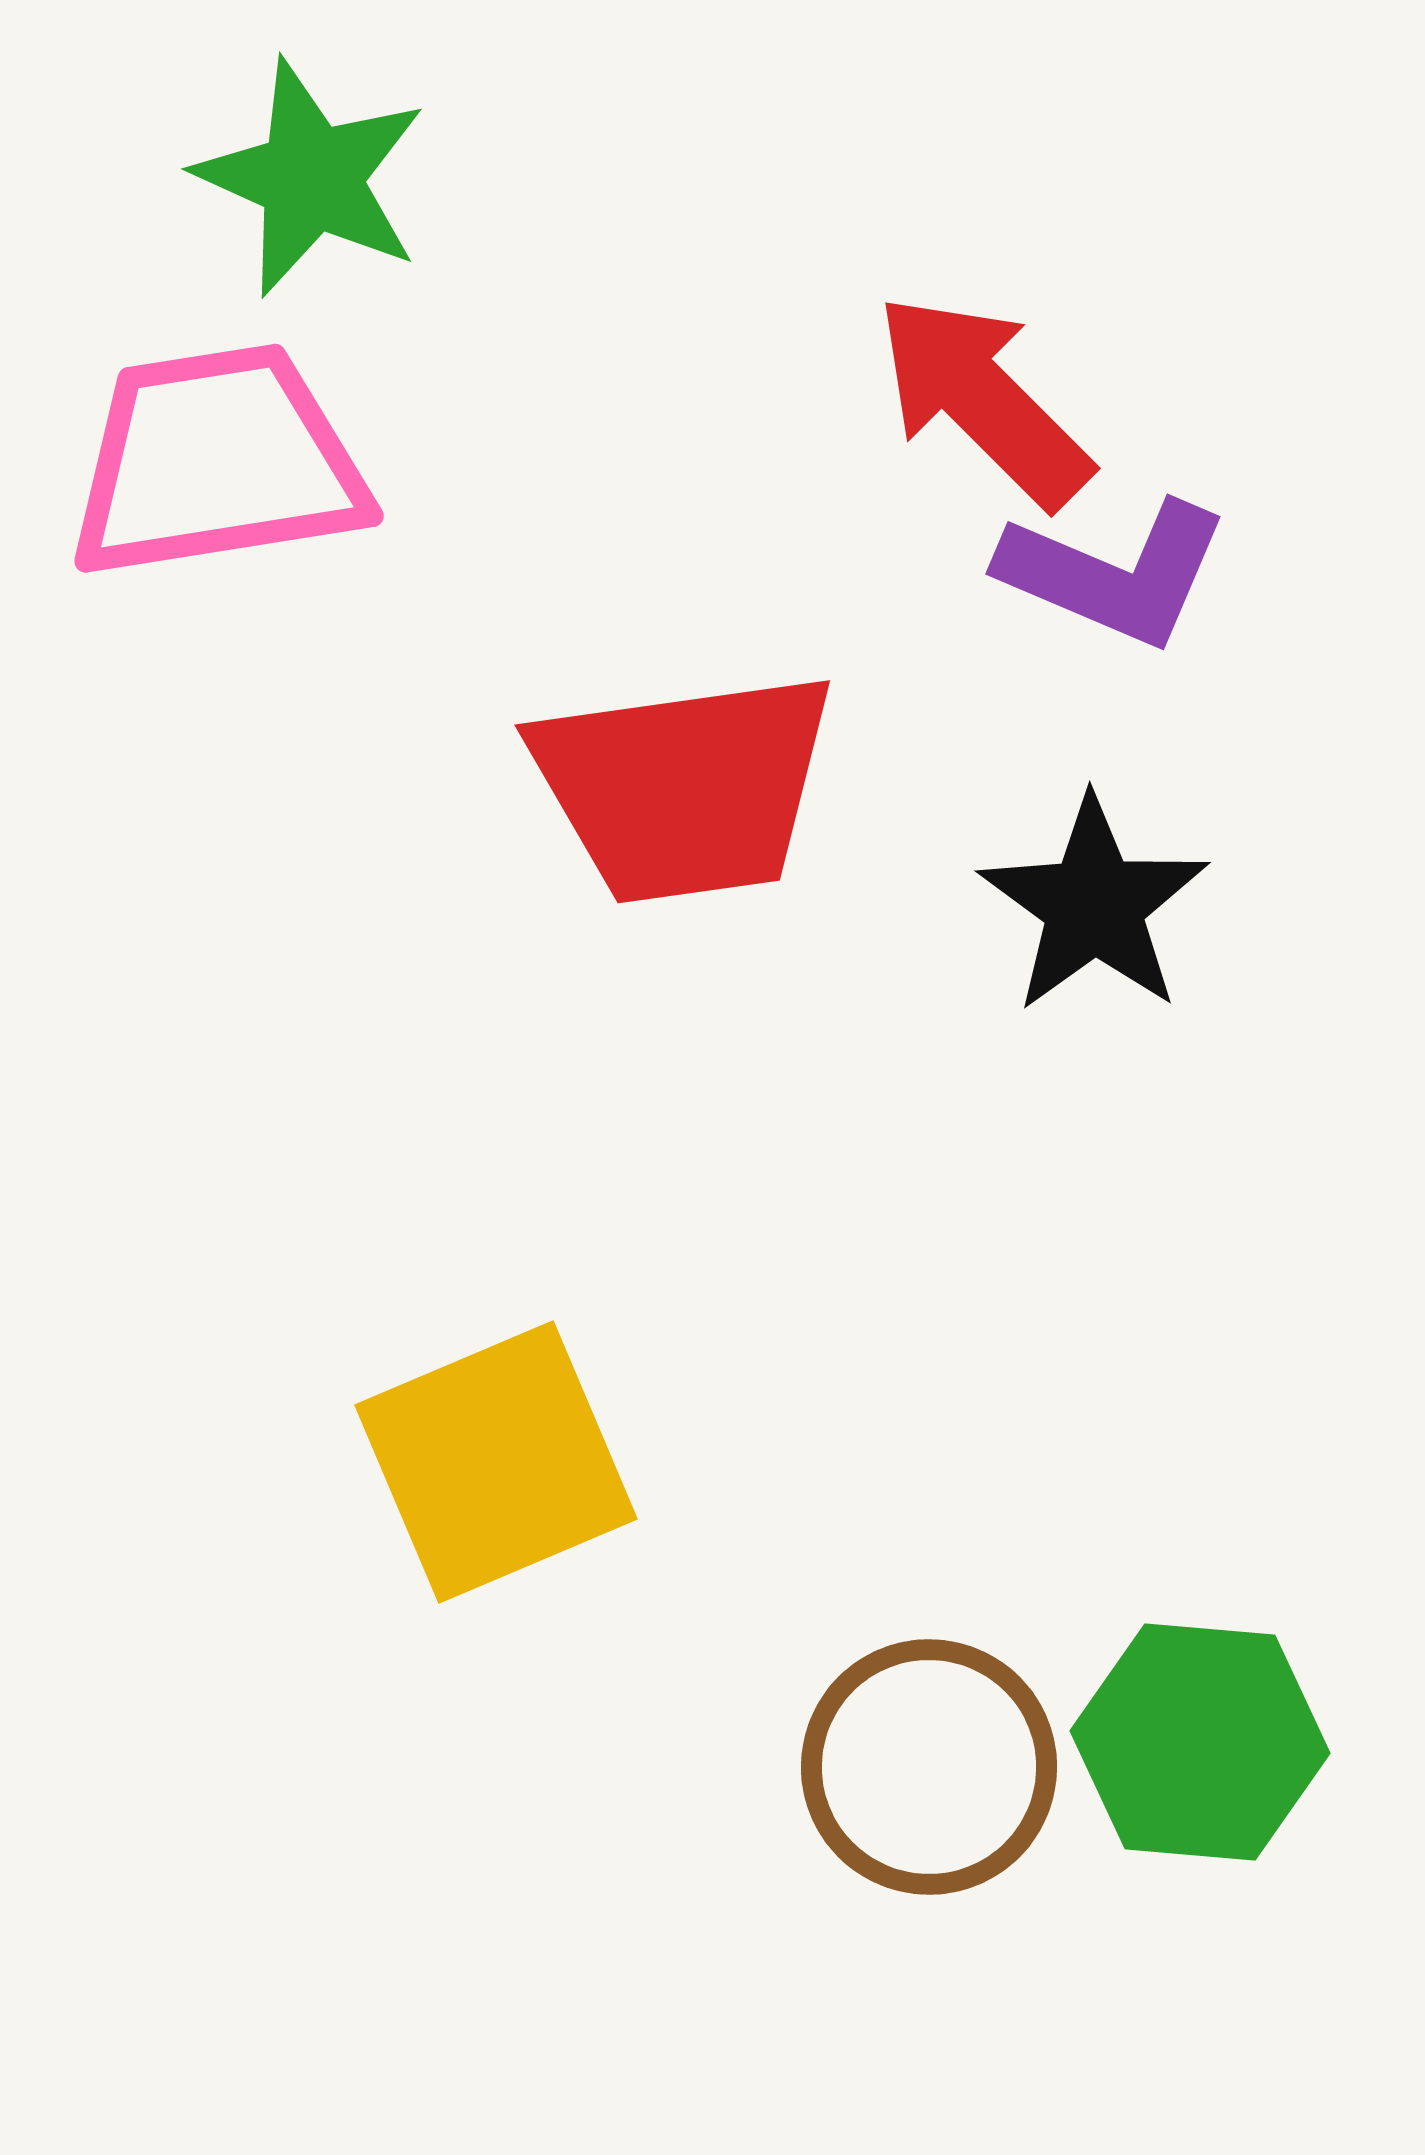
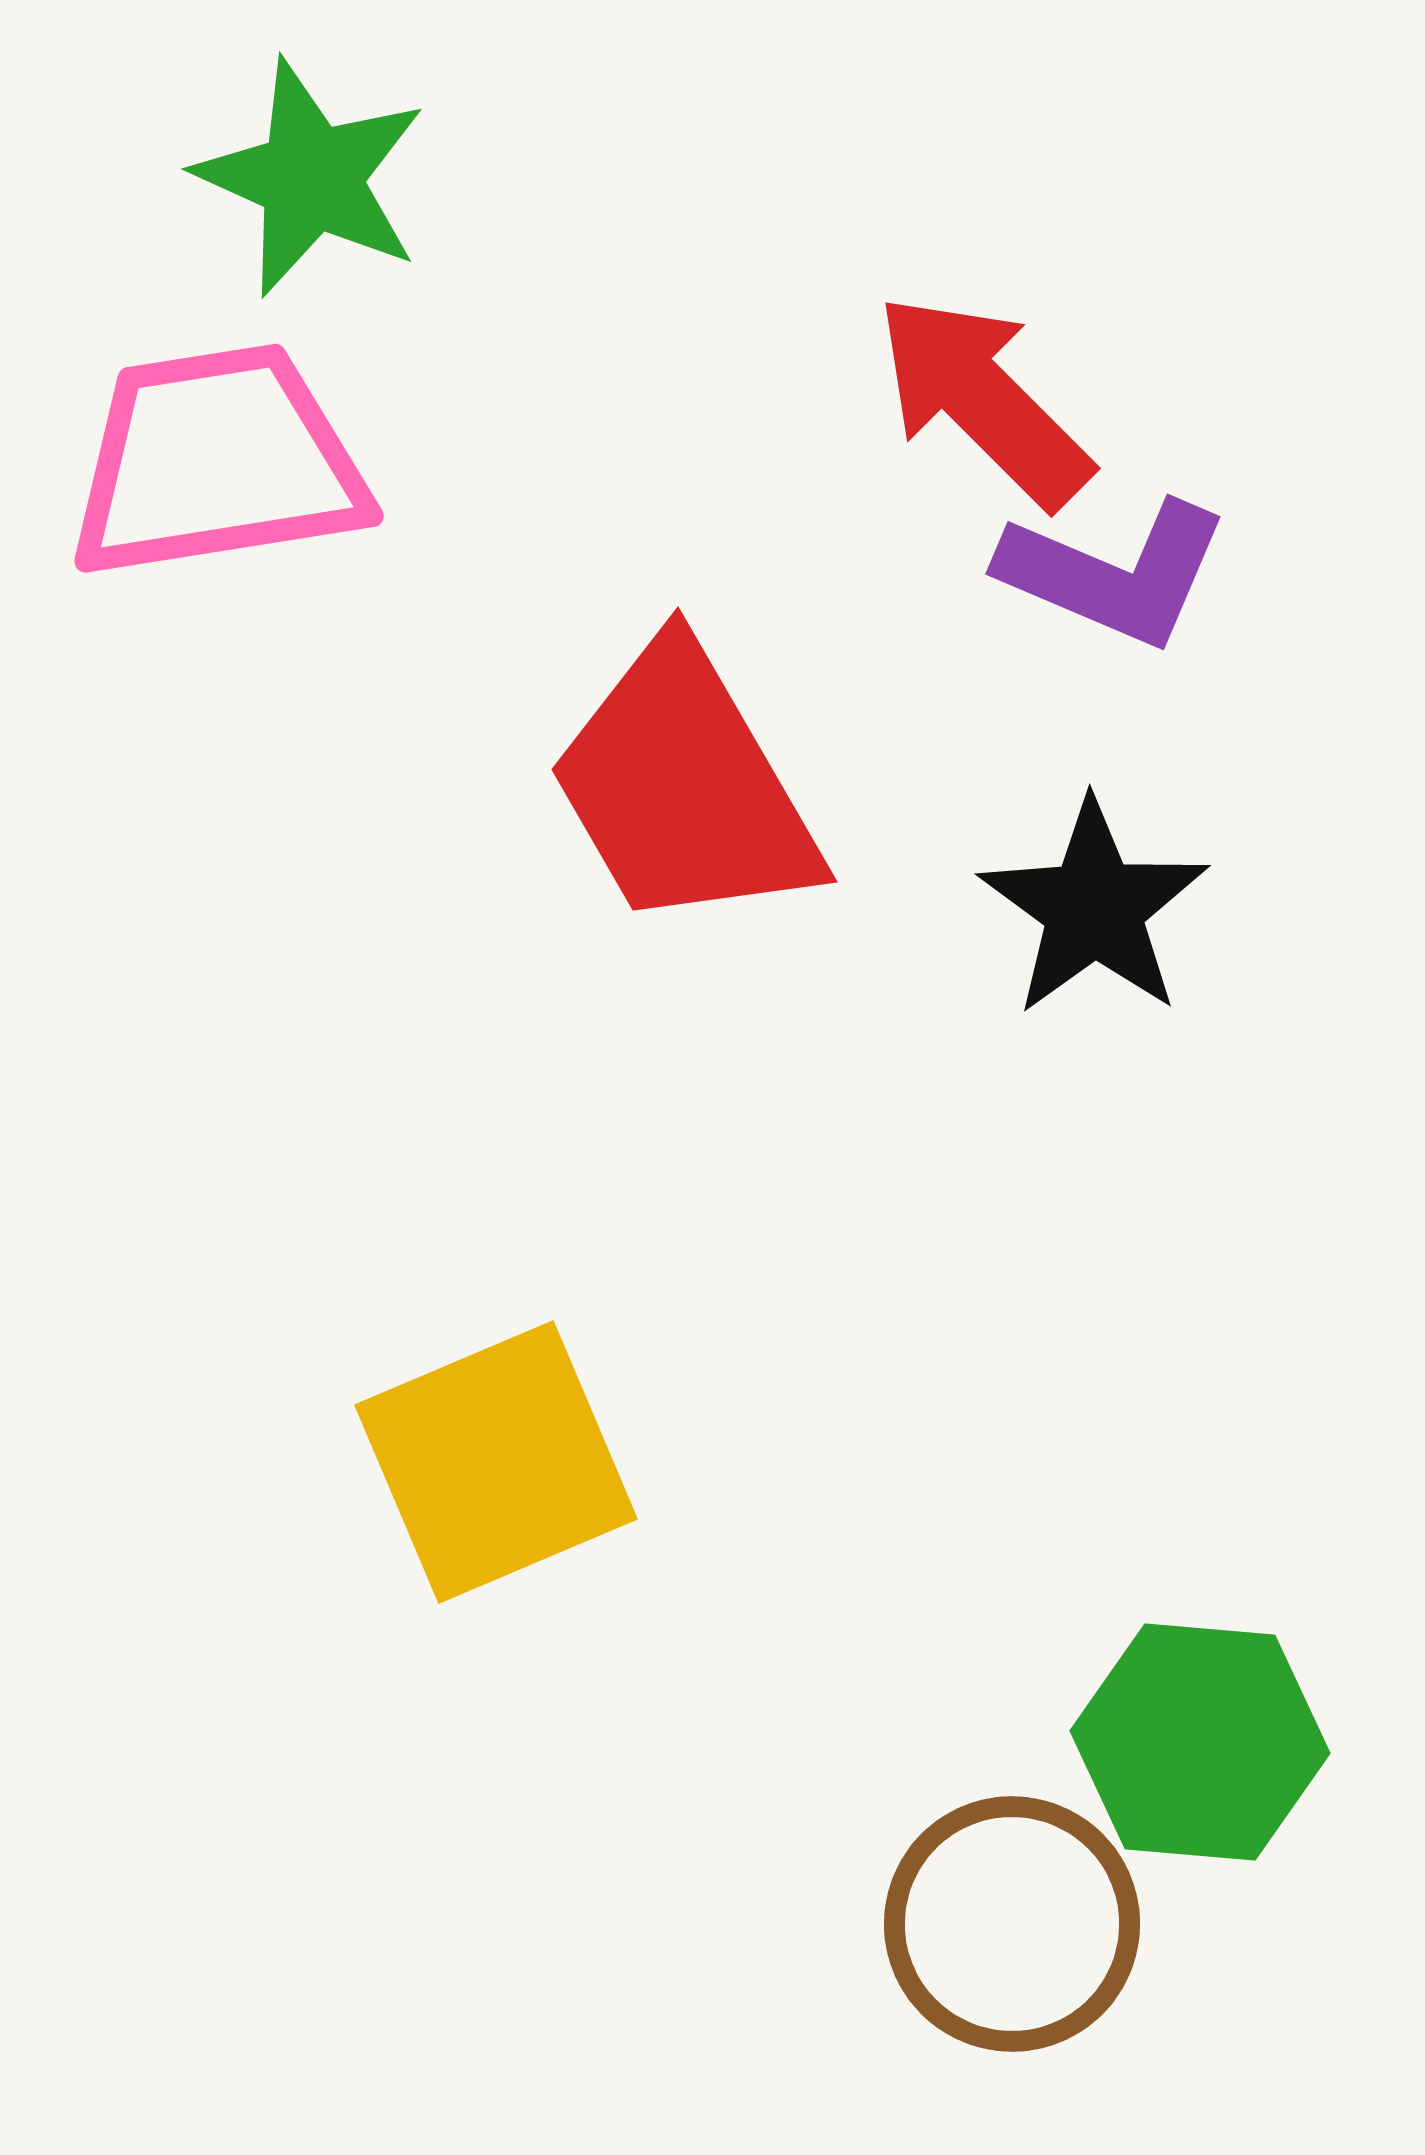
red trapezoid: rotated 68 degrees clockwise
black star: moved 3 px down
brown circle: moved 83 px right, 157 px down
